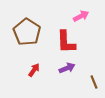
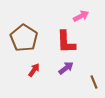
brown pentagon: moved 3 px left, 6 px down
purple arrow: moved 1 px left; rotated 14 degrees counterclockwise
